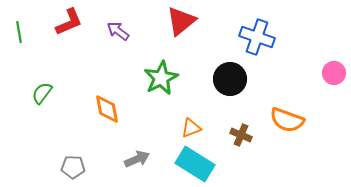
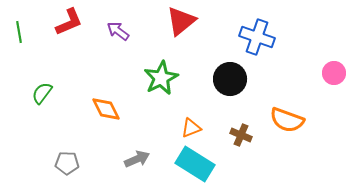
orange diamond: moved 1 px left; rotated 16 degrees counterclockwise
gray pentagon: moved 6 px left, 4 px up
